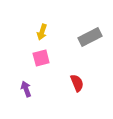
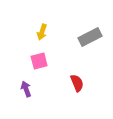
pink square: moved 2 px left, 3 px down
